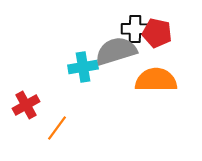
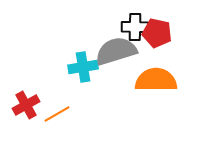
black cross: moved 2 px up
orange line: moved 14 px up; rotated 24 degrees clockwise
